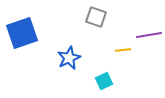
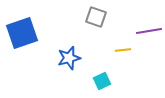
purple line: moved 4 px up
blue star: rotated 10 degrees clockwise
cyan square: moved 2 px left
